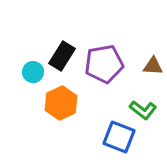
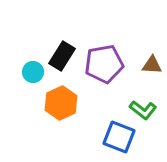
brown triangle: moved 1 px left, 1 px up
